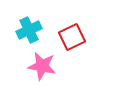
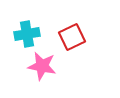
cyan cross: moved 2 px left, 4 px down; rotated 15 degrees clockwise
